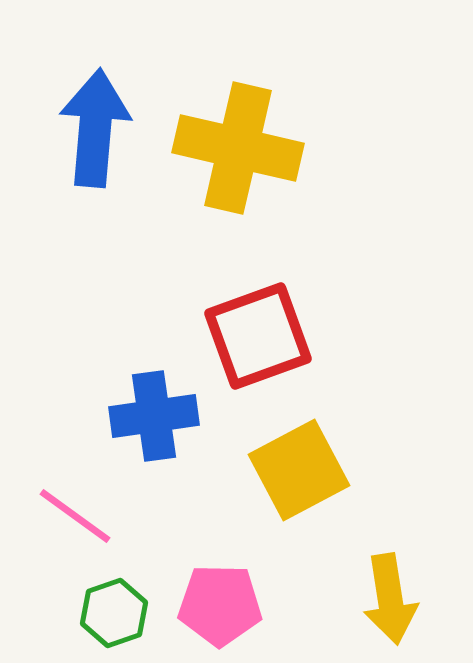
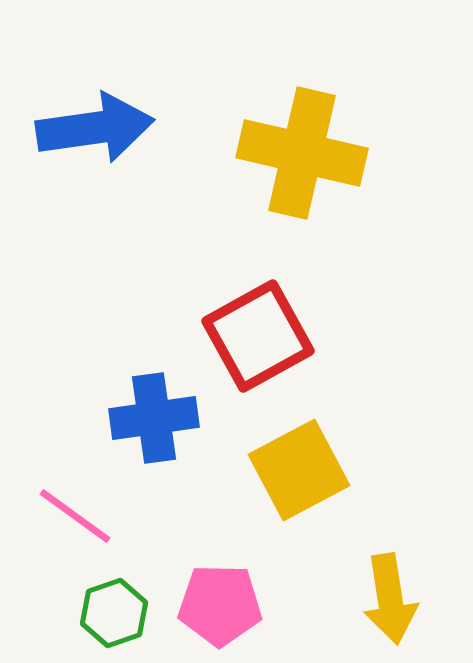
blue arrow: rotated 77 degrees clockwise
yellow cross: moved 64 px right, 5 px down
red square: rotated 9 degrees counterclockwise
blue cross: moved 2 px down
